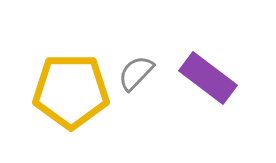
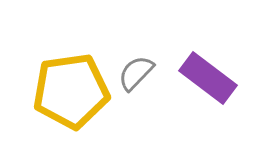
yellow pentagon: rotated 8 degrees counterclockwise
